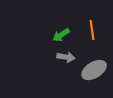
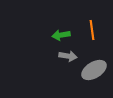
green arrow: rotated 24 degrees clockwise
gray arrow: moved 2 px right, 1 px up
